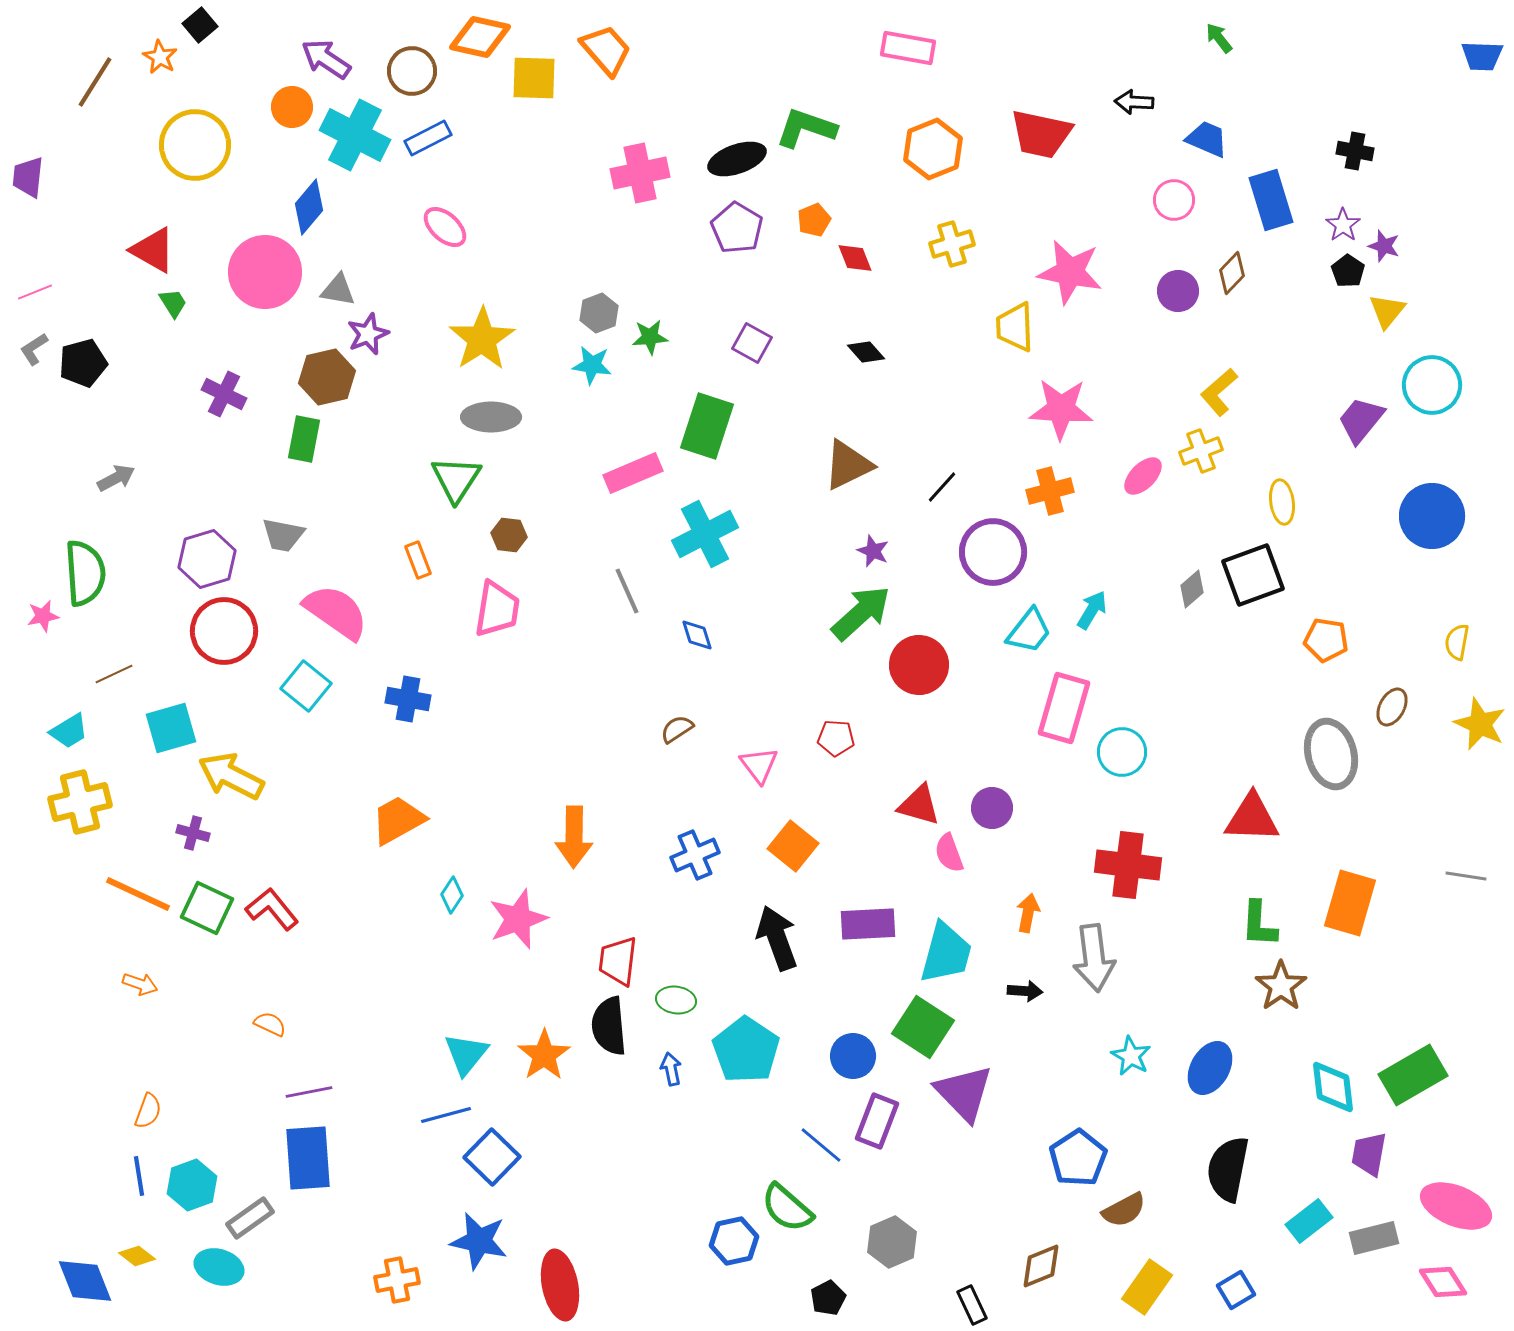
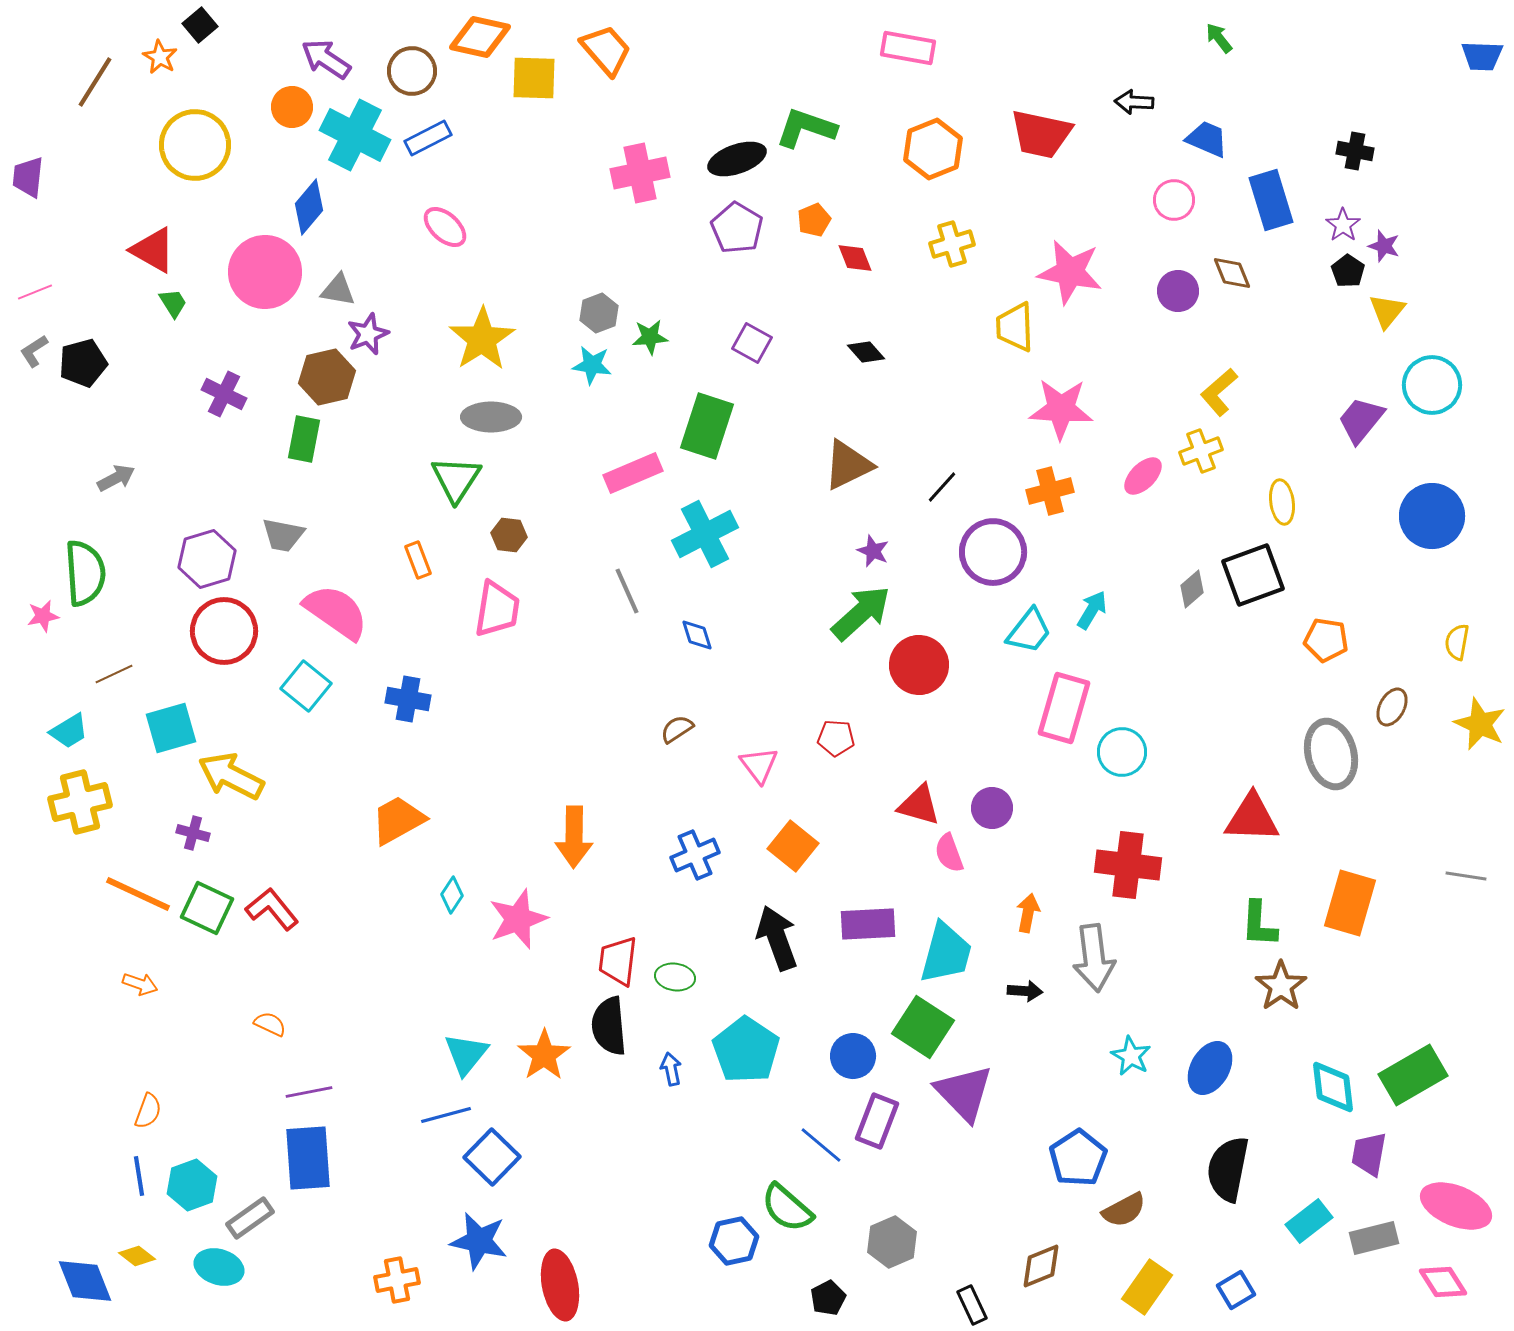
brown diamond at (1232, 273): rotated 66 degrees counterclockwise
gray L-shape at (34, 349): moved 2 px down
green ellipse at (676, 1000): moved 1 px left, 23 px up
